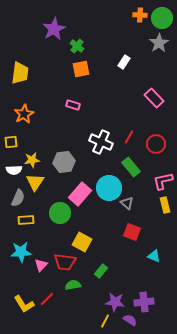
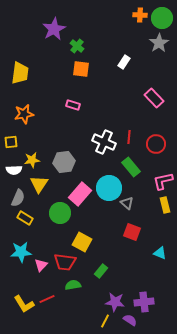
orange square at (81, 69): rotated 18 degrees clockwise
orange star at (24, 114): rotated 18 degrees clockwise
red line at (129, 137): rotated 24 degrees counterclockwise
white cross at (101, 142): moved 3 px right
yellow triangle at (35, 182): moved 4 px right, 2 px down
yellow rectangle at (26, 220): moved 1 px left, 2 px up; rotated 35 degrees clockwise
cyan triangle at (154, 256): moved 6 px right, 3 px up
red line at (47, 299): rotated 21 degrees clockwise
